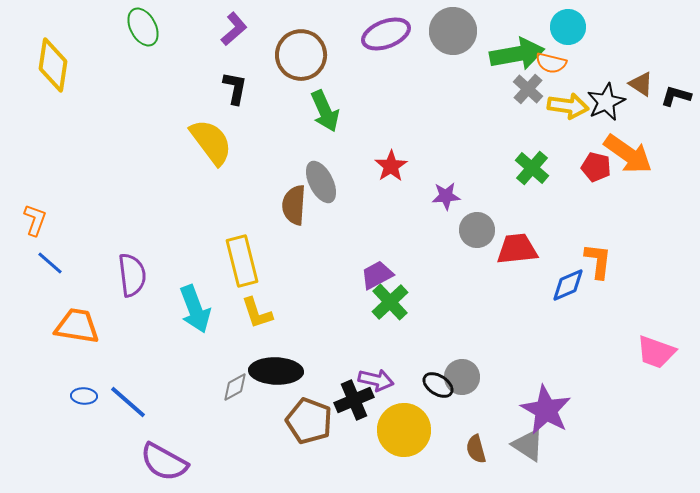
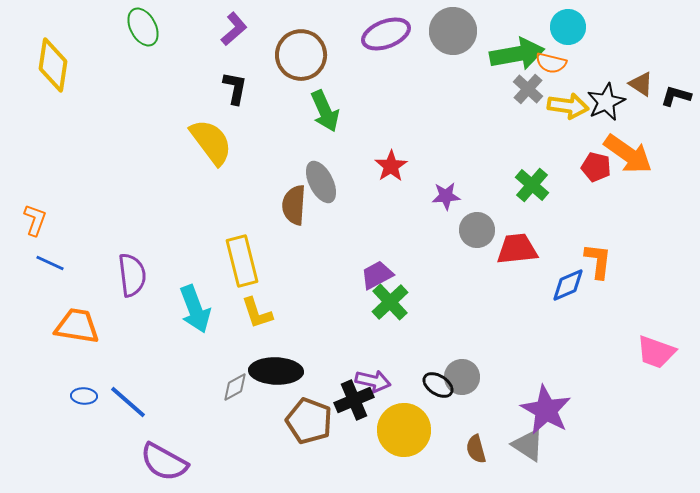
green cross at (532, 168): moved 17 px down
blue line at (50, 263): rotated 16 degrees counterclockwise
purple arrow at (376, 380): moved 3 px left, 1 px down
